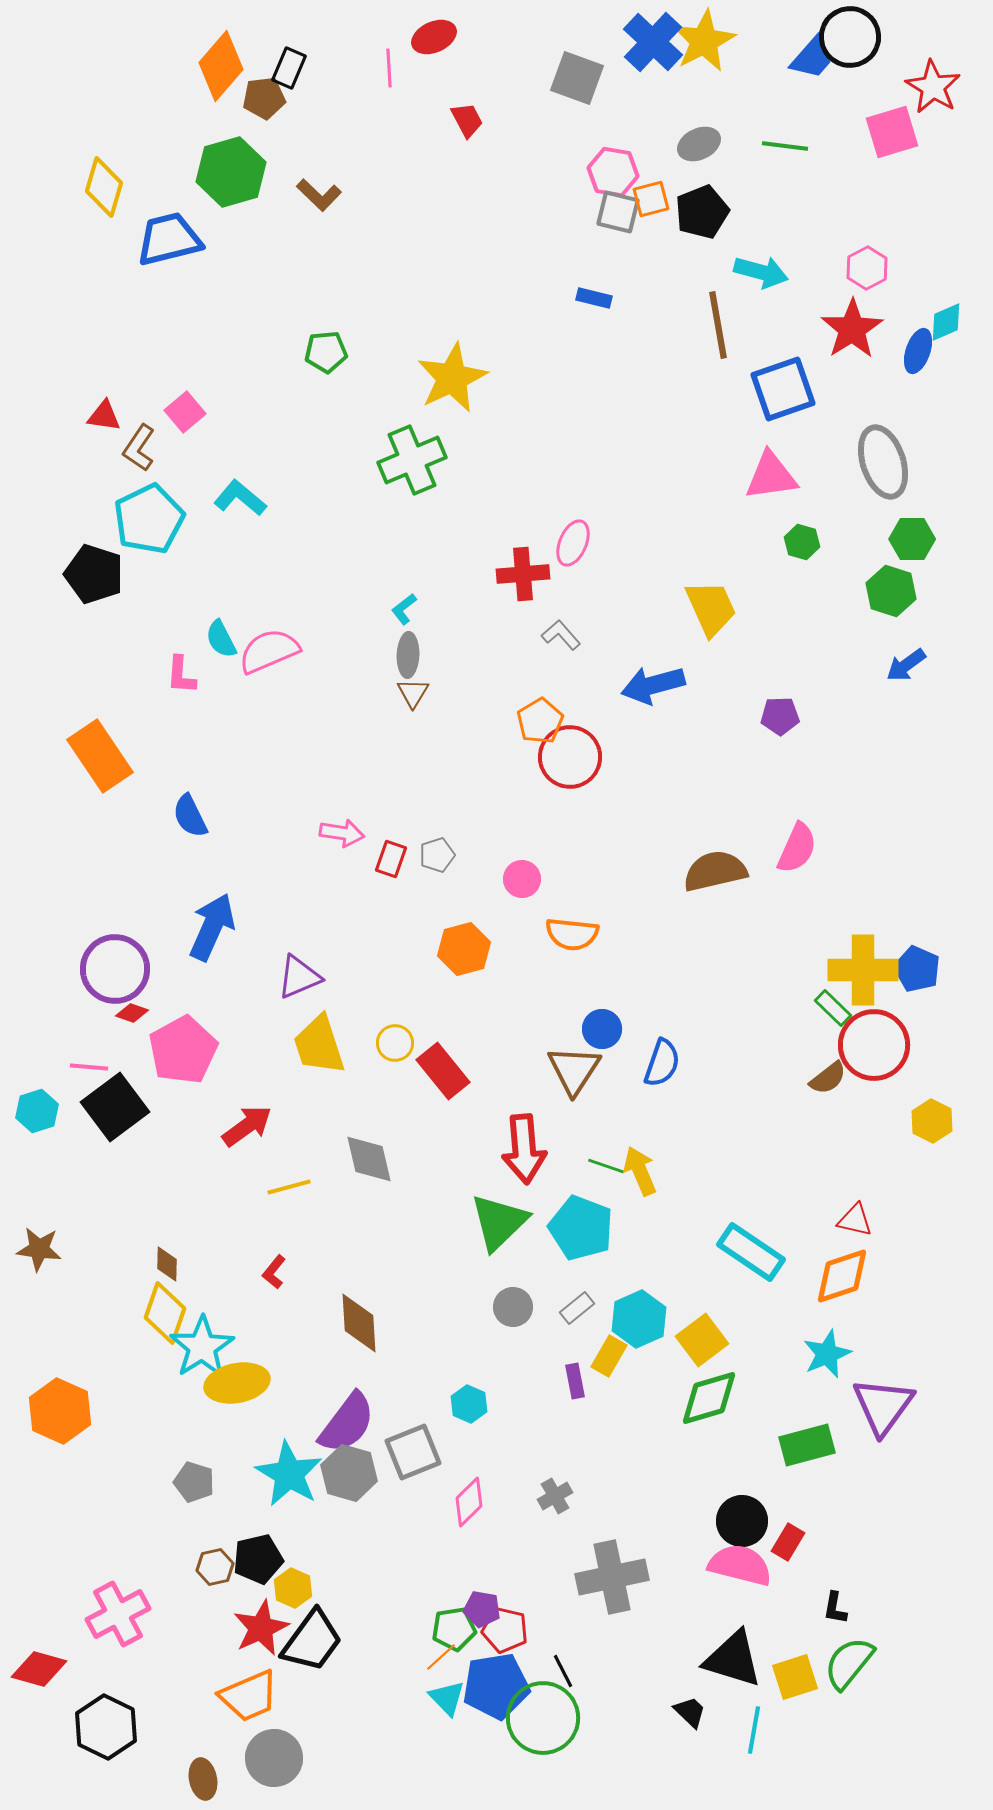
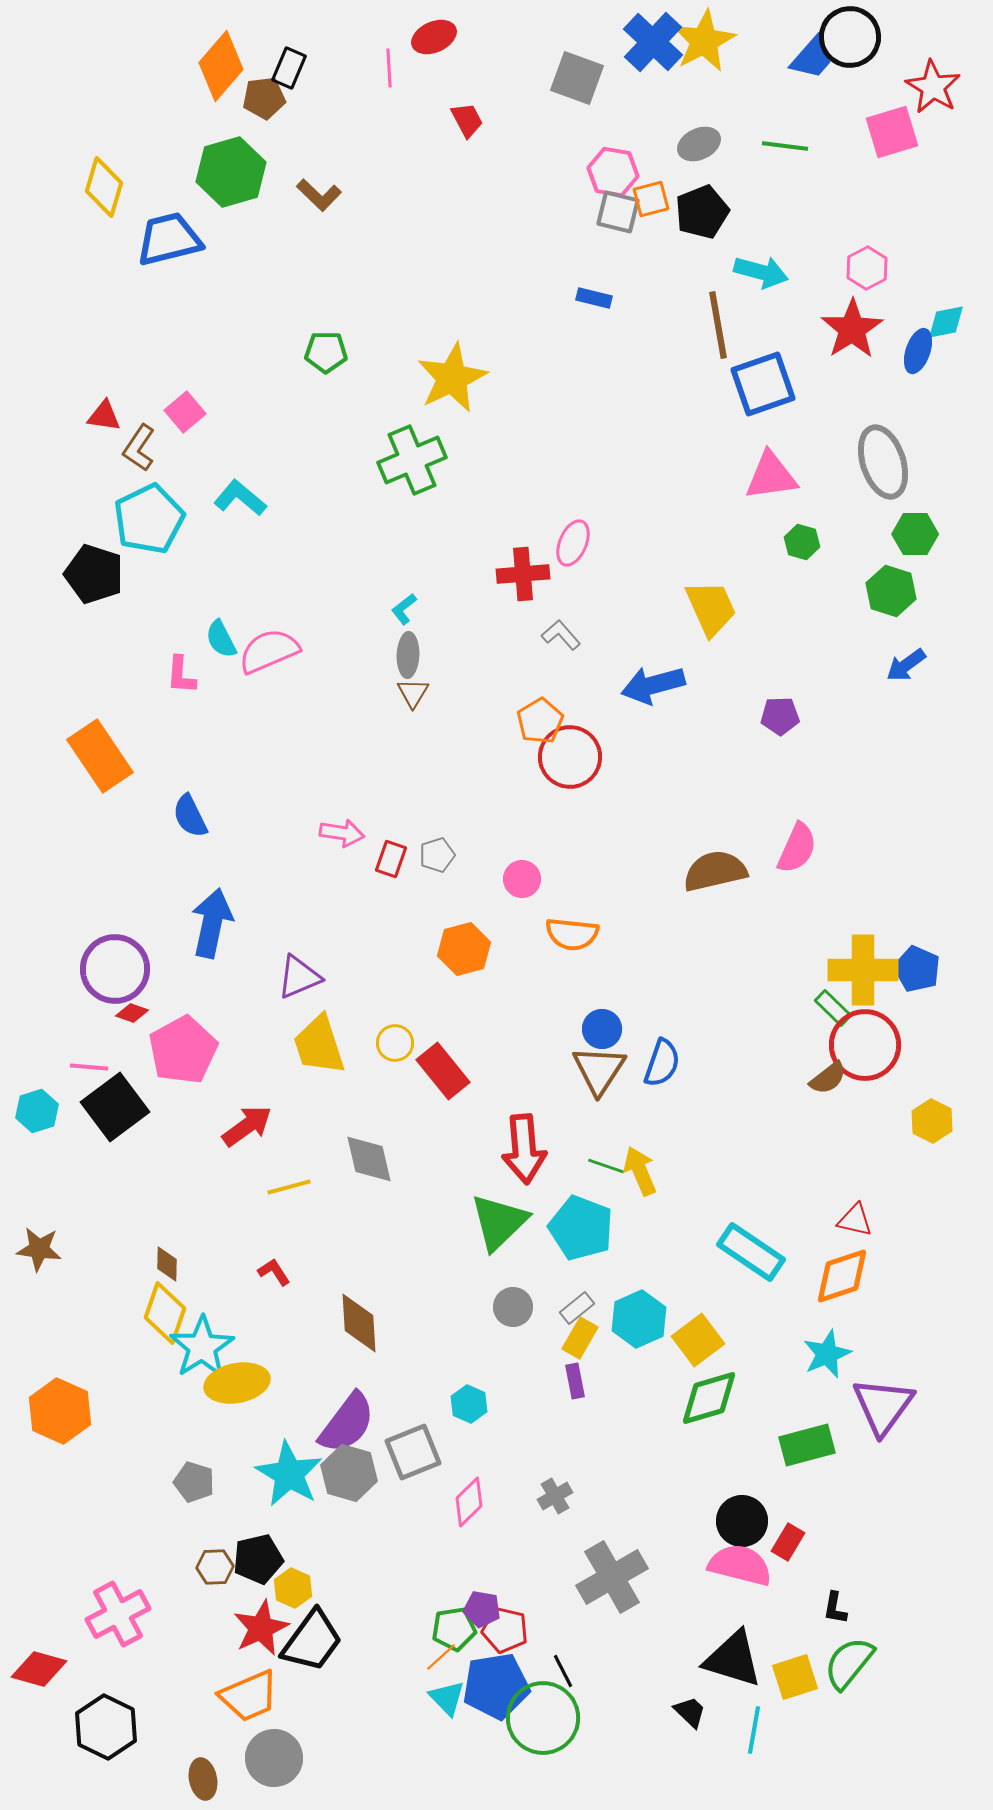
cyan diamond at (946, 322): rotated 12 degrees clockwise
green pentagon at (326, 352): rotated 6 degrees clockwise
blue square at (783, 389): moved 20 px left, 5 px up
green hexagon at (912, 539): moved 3 px right, 5 px up
blue arrow at (212, 927): moved 4 px up; rotated 12 degrees counterclockwise
red circle at (874, 1045): moved 9 px left
brown triangle at (574, 1070): moved 25 px right
red L-shape at (274, 1272): rotated 108 degrees clockwise
yellow square at (702, 1340): moved 4 px left
yellow rectangle at (609, 1356): moved 29 px left, 18 px up
brown hexagon at (215, 1567): rotated 9 degrees clockwise
gray cross at (612, 1577): rotated 18 degrees counterclockwise
